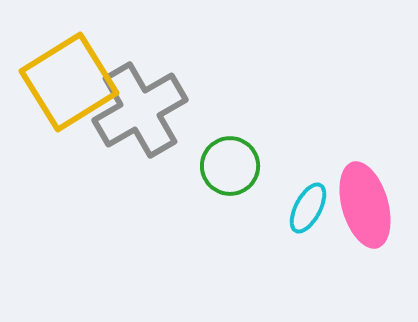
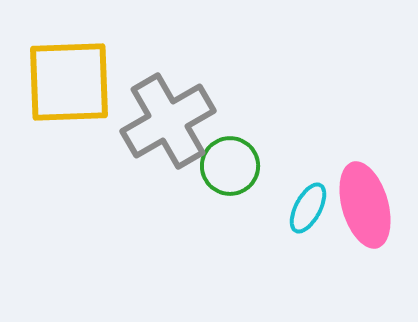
yellow square: rotated 30 degrees clockwise
gray cross: moved 28 px right, 11 px down
